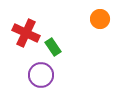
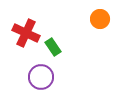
purple circle: moved 2 px down
